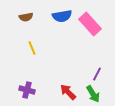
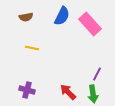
blue semicircle: rotated 54 degrees counterclockwise
yellow line: rotated 56 degrees counterclockwise
green arrow: rotated 24 degrees clockwise
